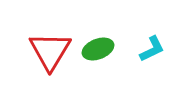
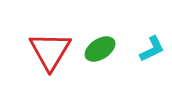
green ellipse: moved 2 px right; rotated 12 degrees counterclockwise
